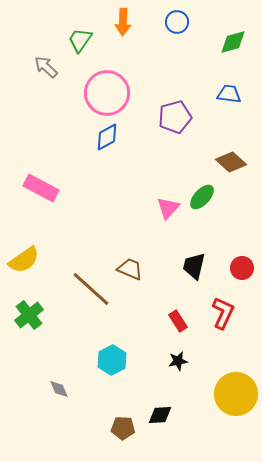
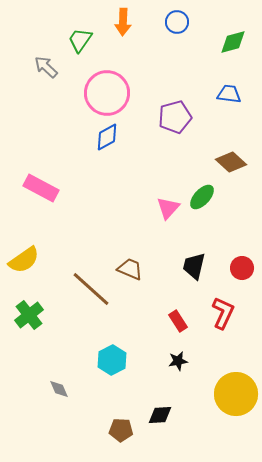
brown pentagon: moved 2 px left, 2 px down
